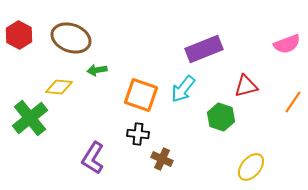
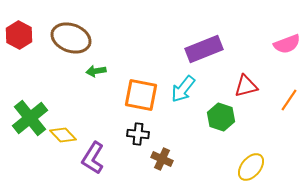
green arrow: moved 1 px left, 1 px down
yellow diamond: moved 4 px right, 48 px down; rotated 40 degrees clockwise
orange square: rotated 8 degrees counterclockwise
orange line: moved 4 px left, 2 px up
